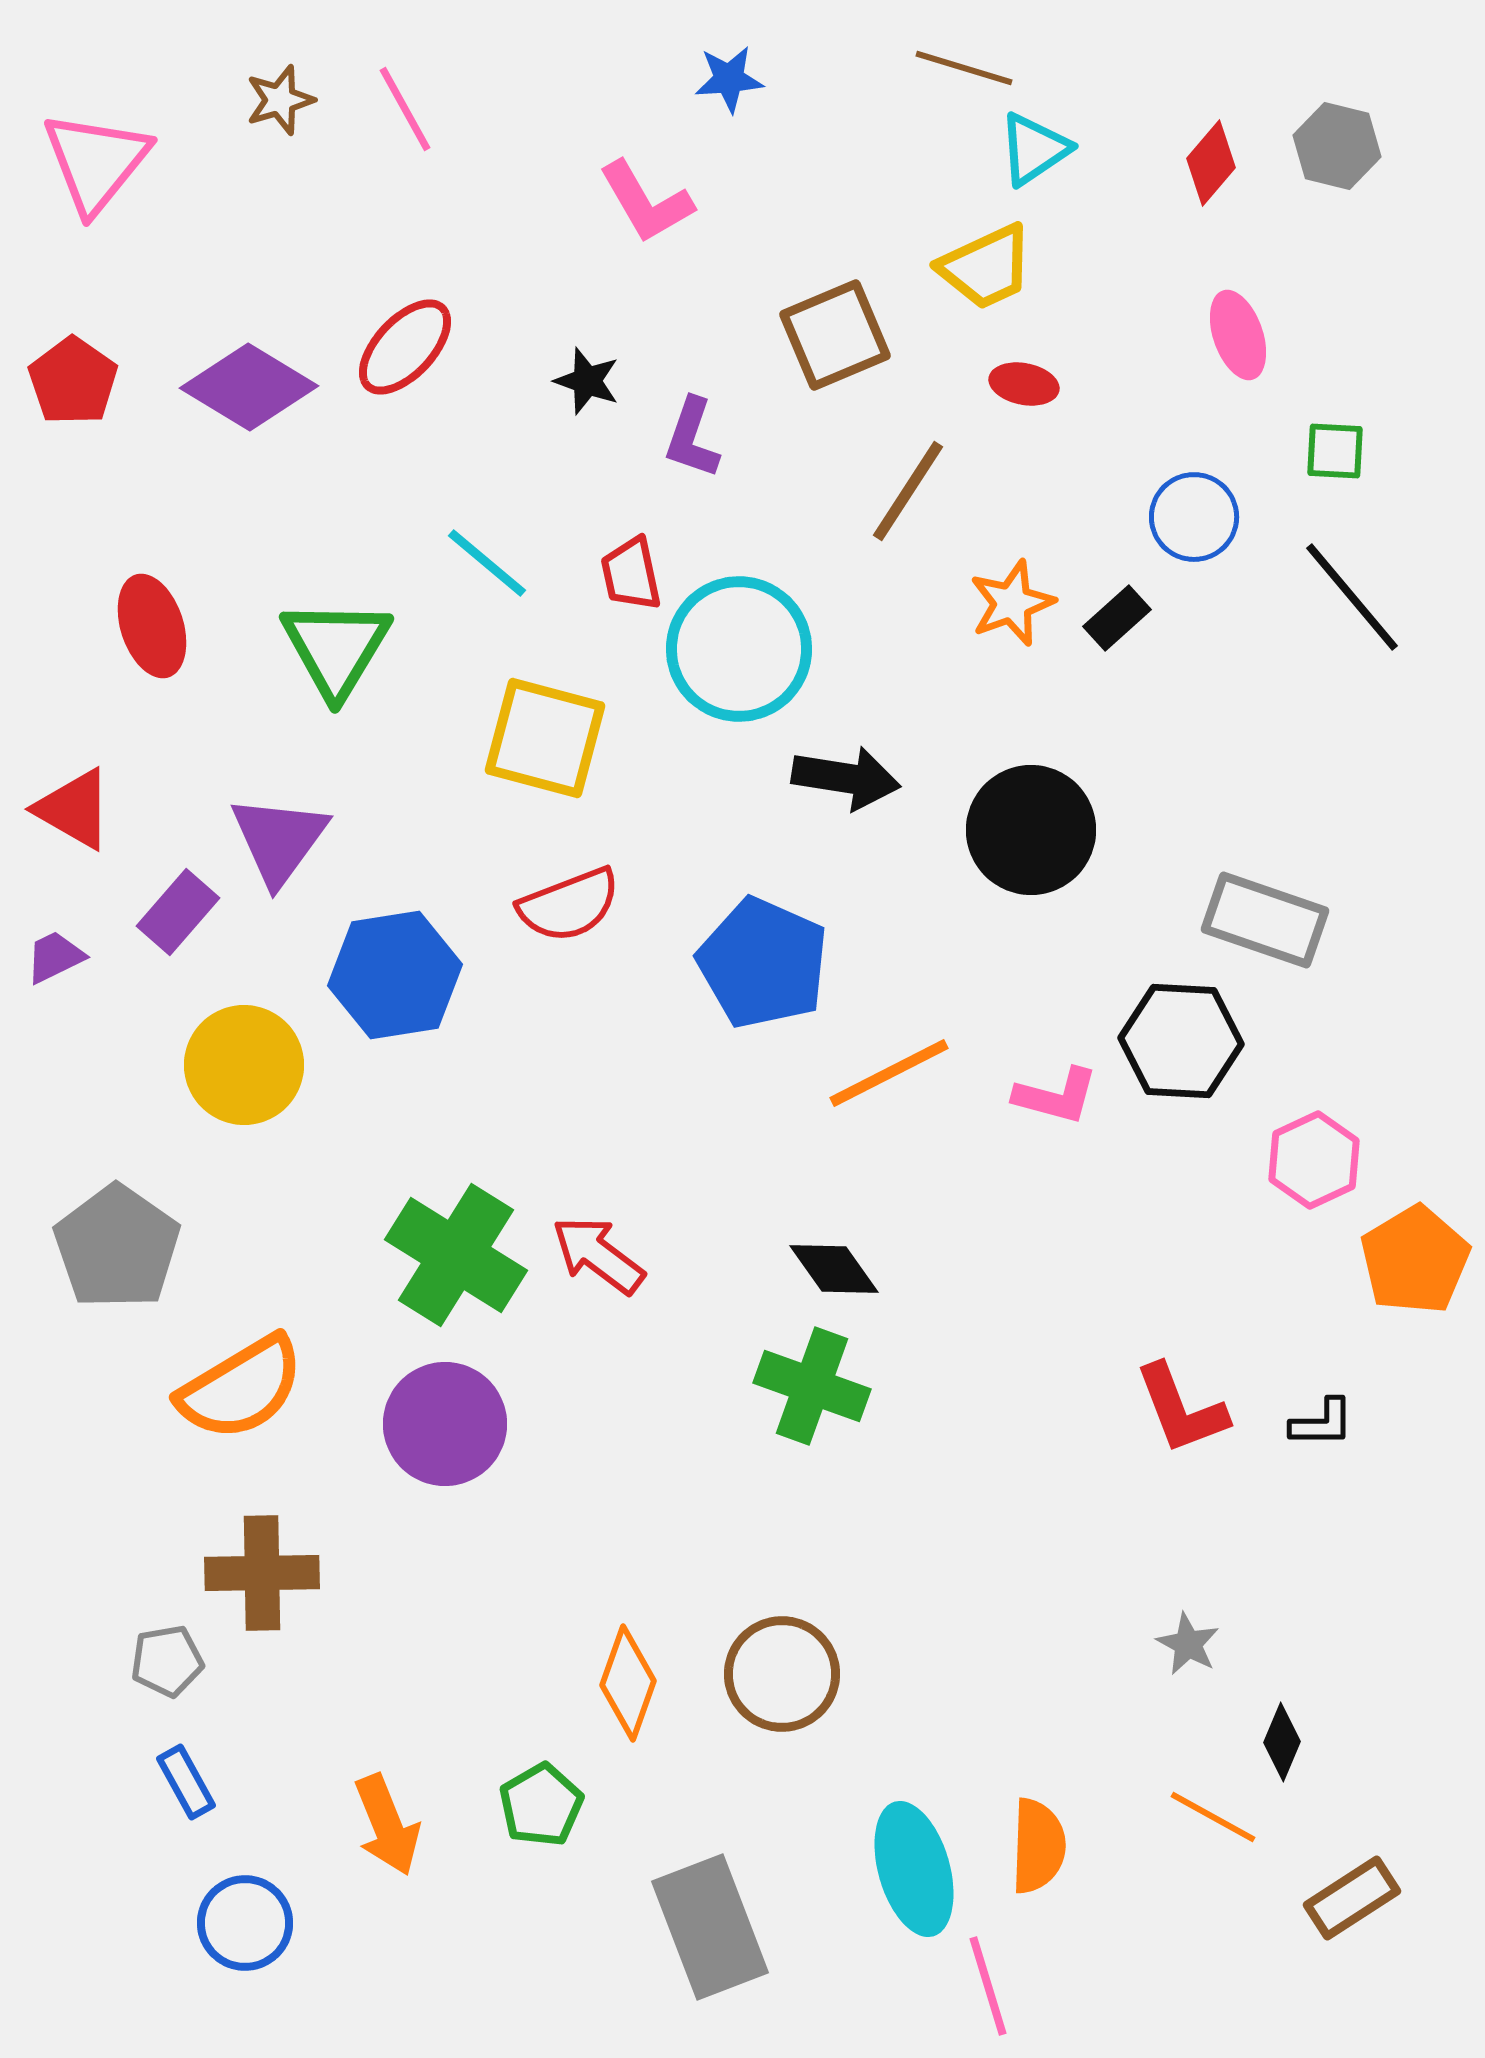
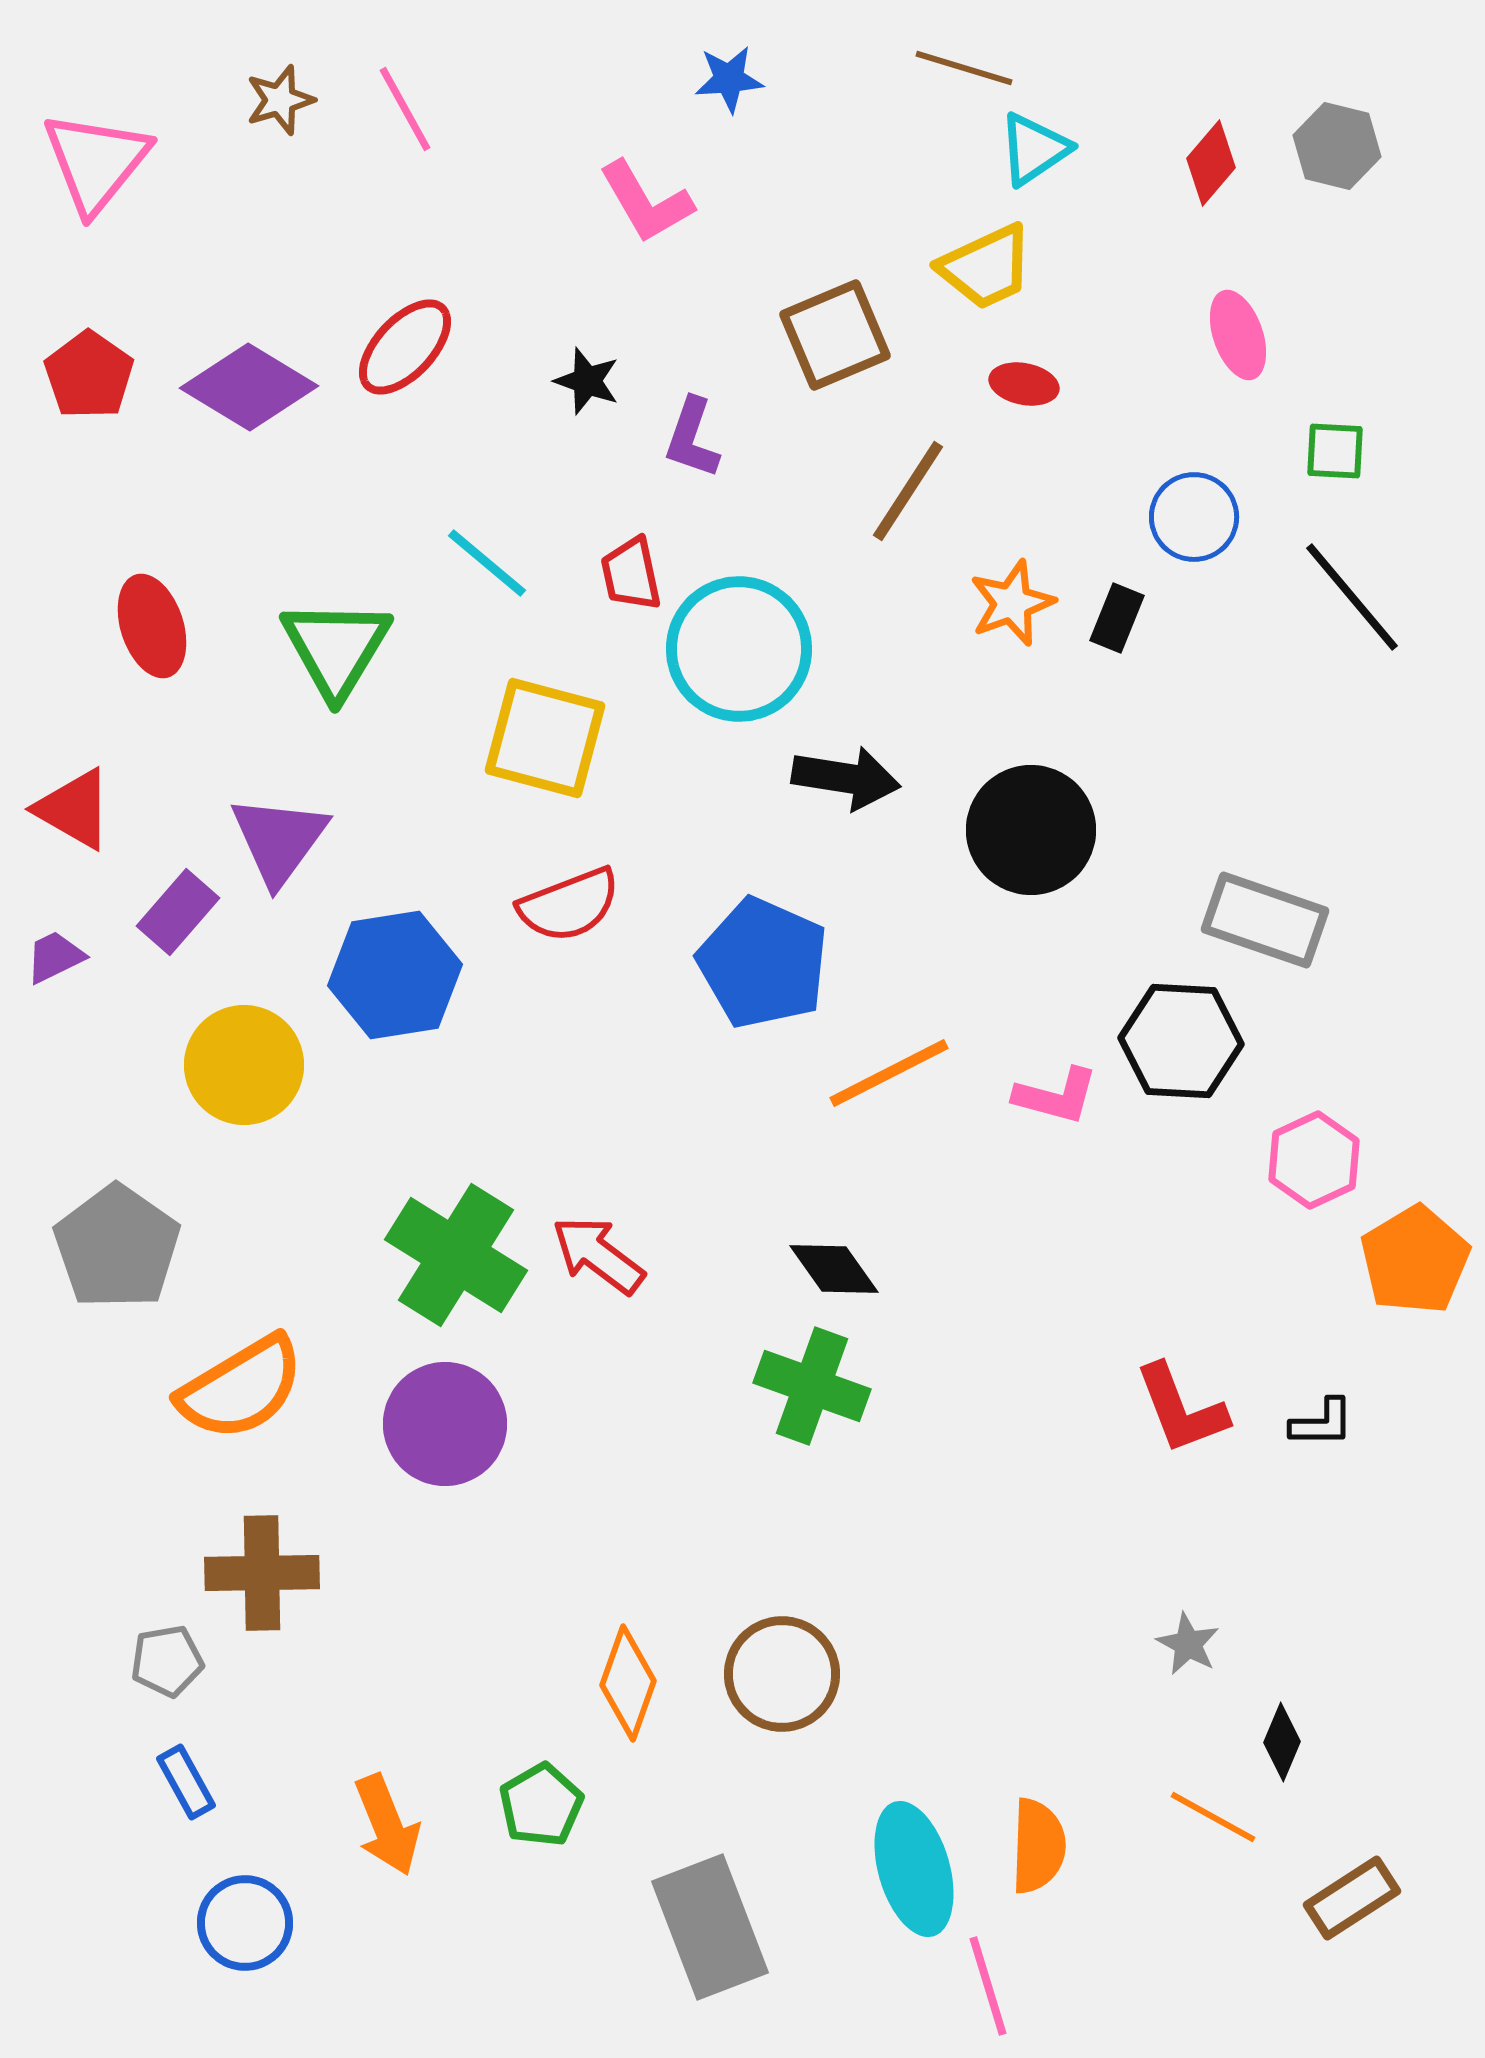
red pentagon at (73, 381): moved 16 px right, 6 px up
black rectangle at (1117, 618): rotated 26 degrees counterclockwise
